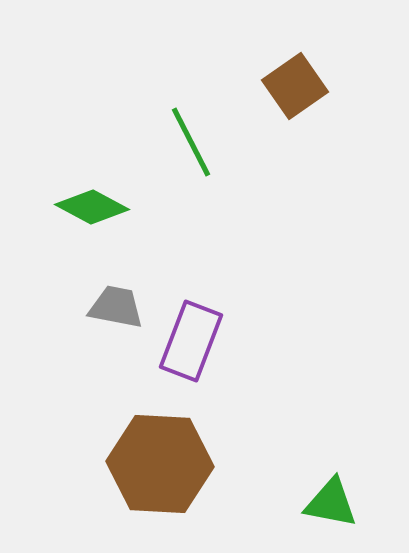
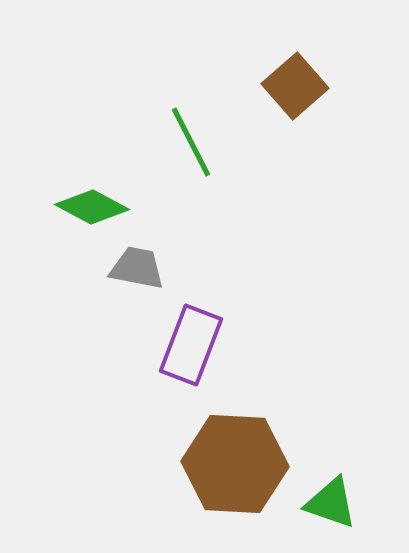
brown square: rotated 6 degrees counterclockwise
gray trapezoid: moved 21 px right, 39 px up
purple rectangle: moved 4 px down
brown hexagon: moved 75 px right
green triangle: rotated 8 degrees clockwise
